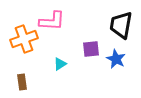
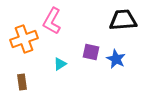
pink L-shape: rotated 116 degrees clockwise
black trapezoid: moved 2 px right, 5 px up; rotated 76 degrees clockwise
purple square: moved 3 px down; rotated 18 degrees clockwise
